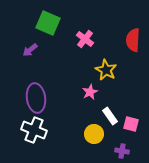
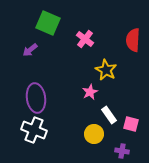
white rectangle: moved 1 px left, 1 px up
